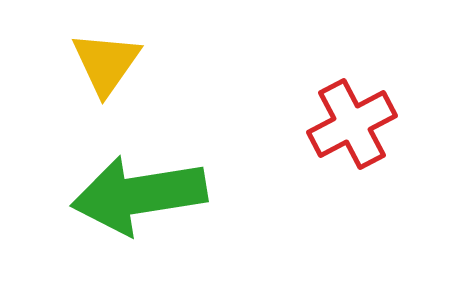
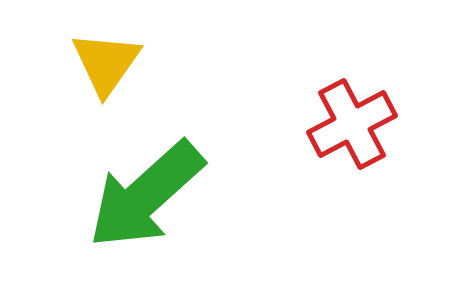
green arrow: moved 7 px right; rotated 33 degrees counterclockwise
